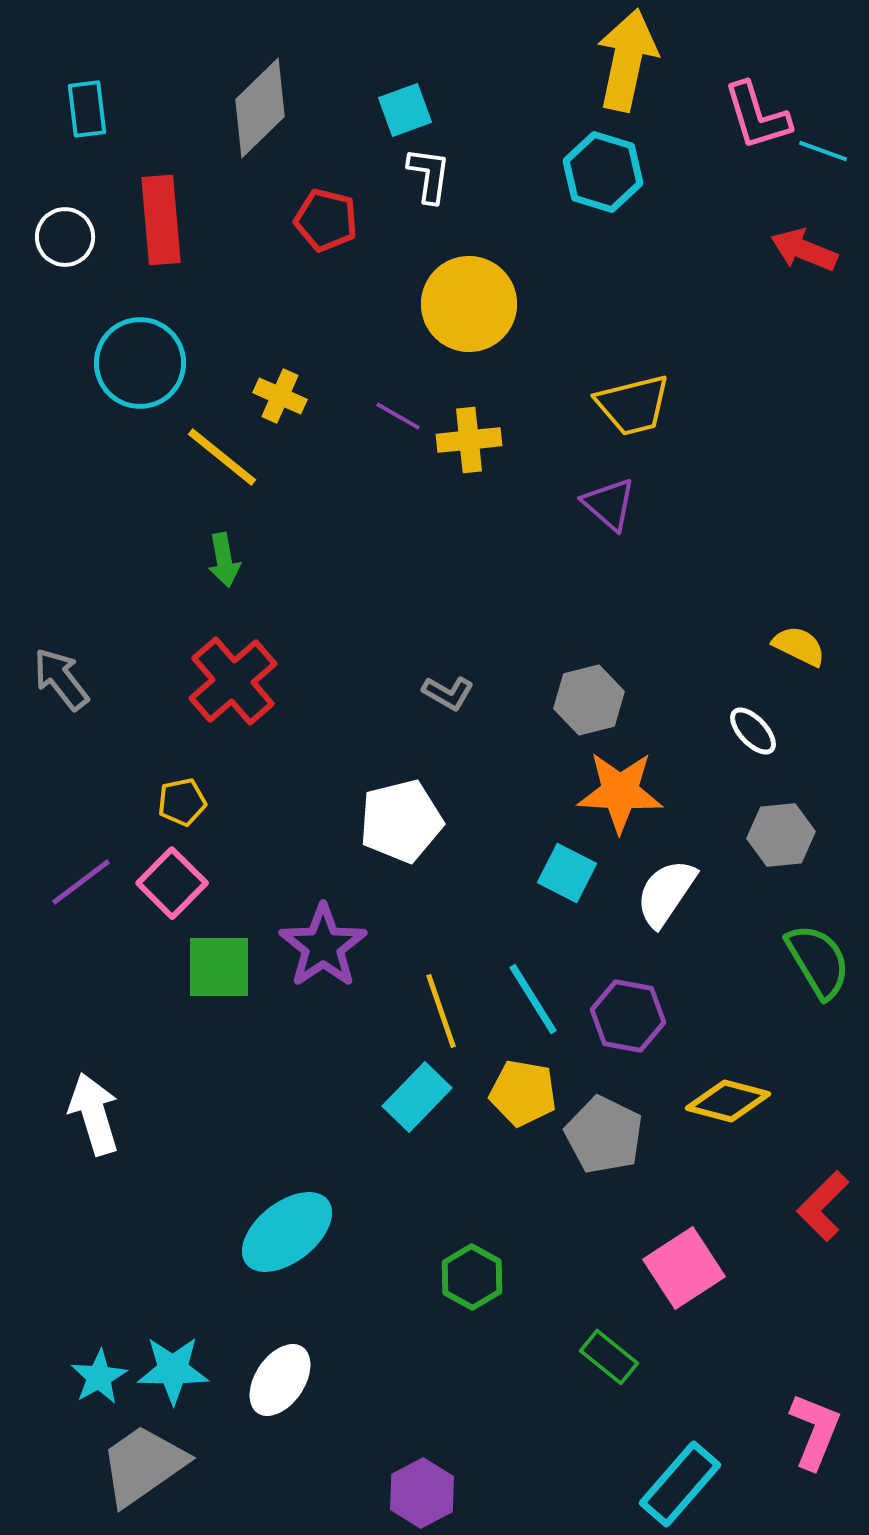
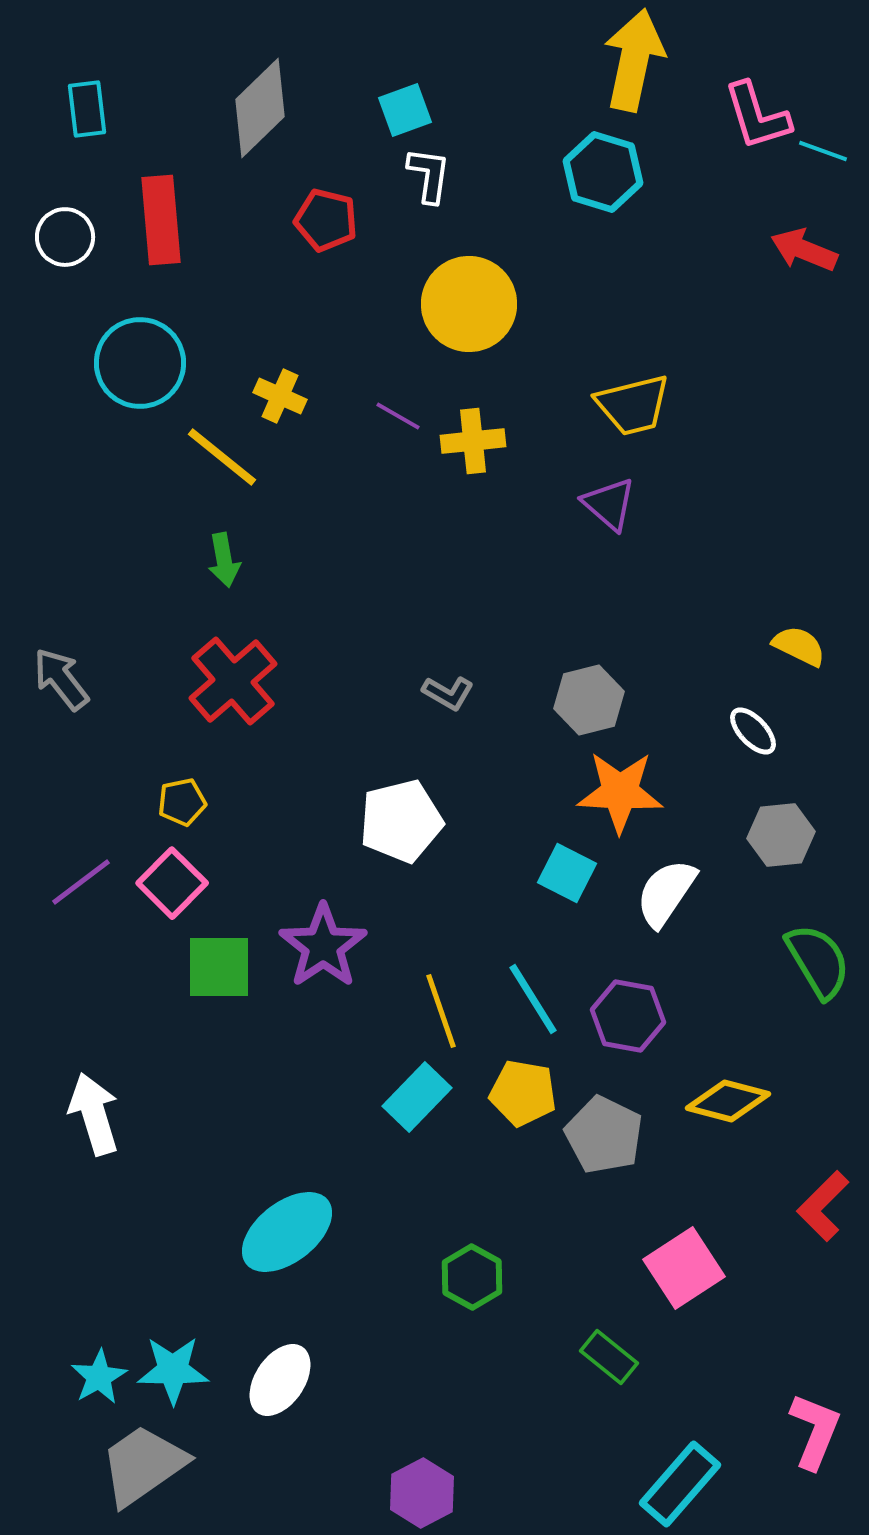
yellow arrow at (627, 60): moved 7 px right
yellow cross at (469, 440): moved 4 px right, 1 px down
